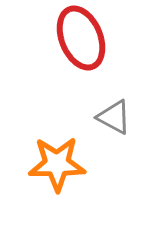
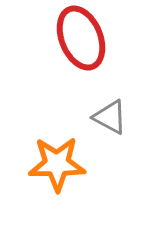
gray triangle: moved 4 px left
